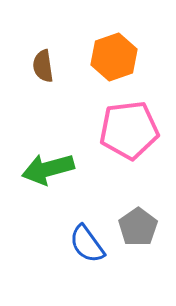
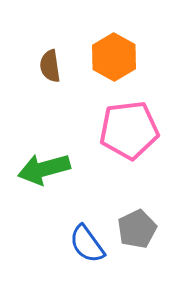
orange hexagon: rotated 12 degrees counterclockwise
brown semicircle: moved 7 px right
green arrow: moved 4 px left
gray pentagon: moved 1 px left, 2 px down; rotated 9 degrees clockwise
